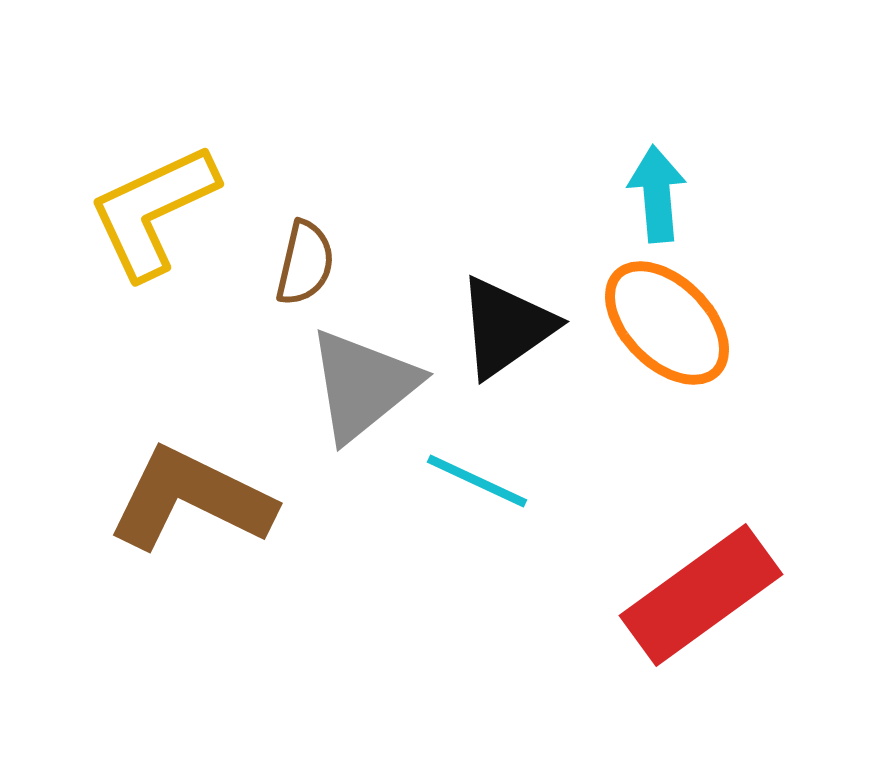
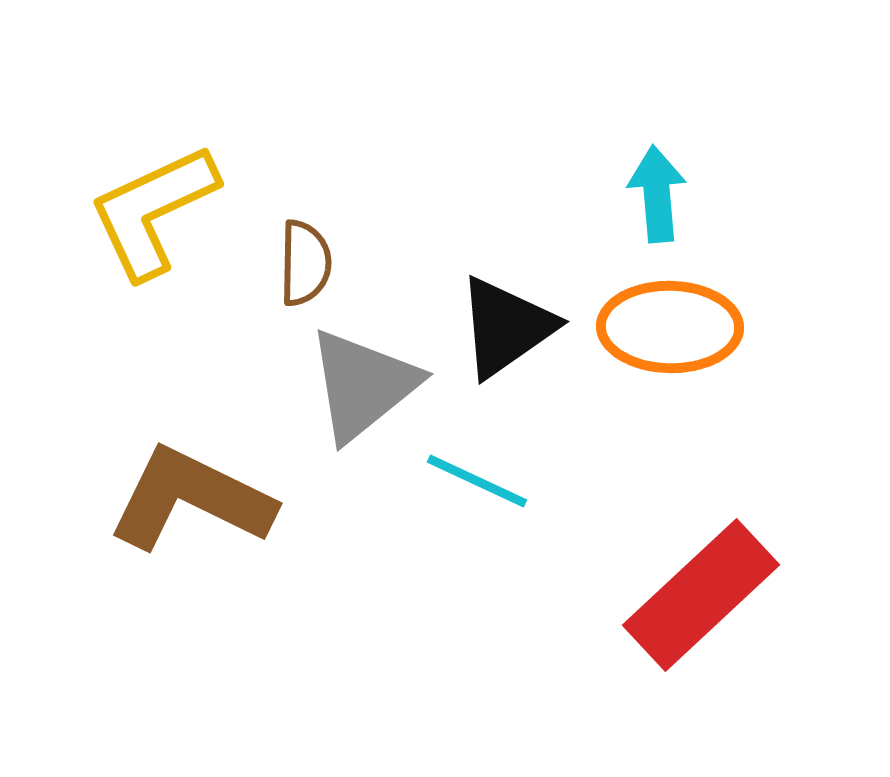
brown semicircle: rotated 12 degrees counterclockwise
orange ellipse: moved 3 px right, 4 px down; rotated 44 degrees counterclockwise
red rectangle: rotated 7 degrees counterclockwise
